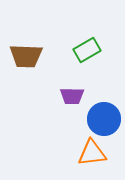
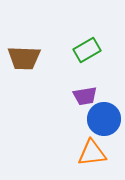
brown trapezoid: moved 2 px left, 2 px down
purple trapezoid: moved 13 px right; rotated 10 degrees counterclockwise
